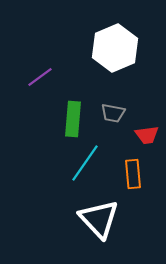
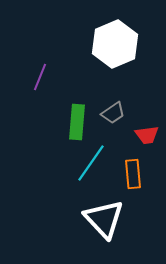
white hexagon: moved 4 px up
purple line: rotated 32 degrees counterclockwise
gray trapezoid: rotated 45 degrees counterclockwise
green rectangle: moved 4 px right, 3 px down
cyan line: moved 6 px right
white triangle: moved 5 px right
